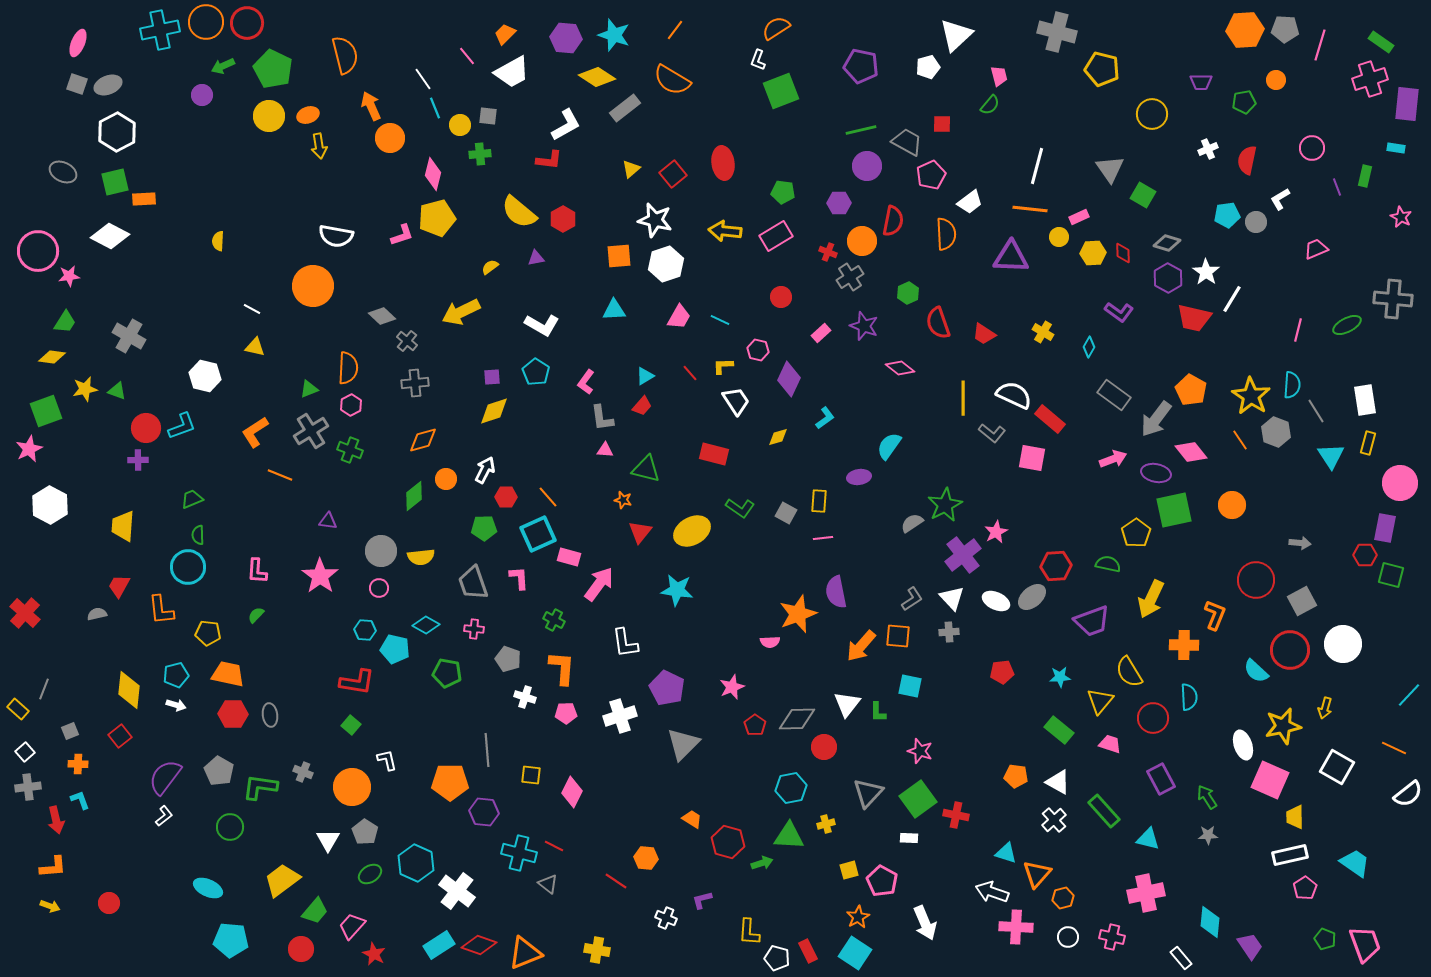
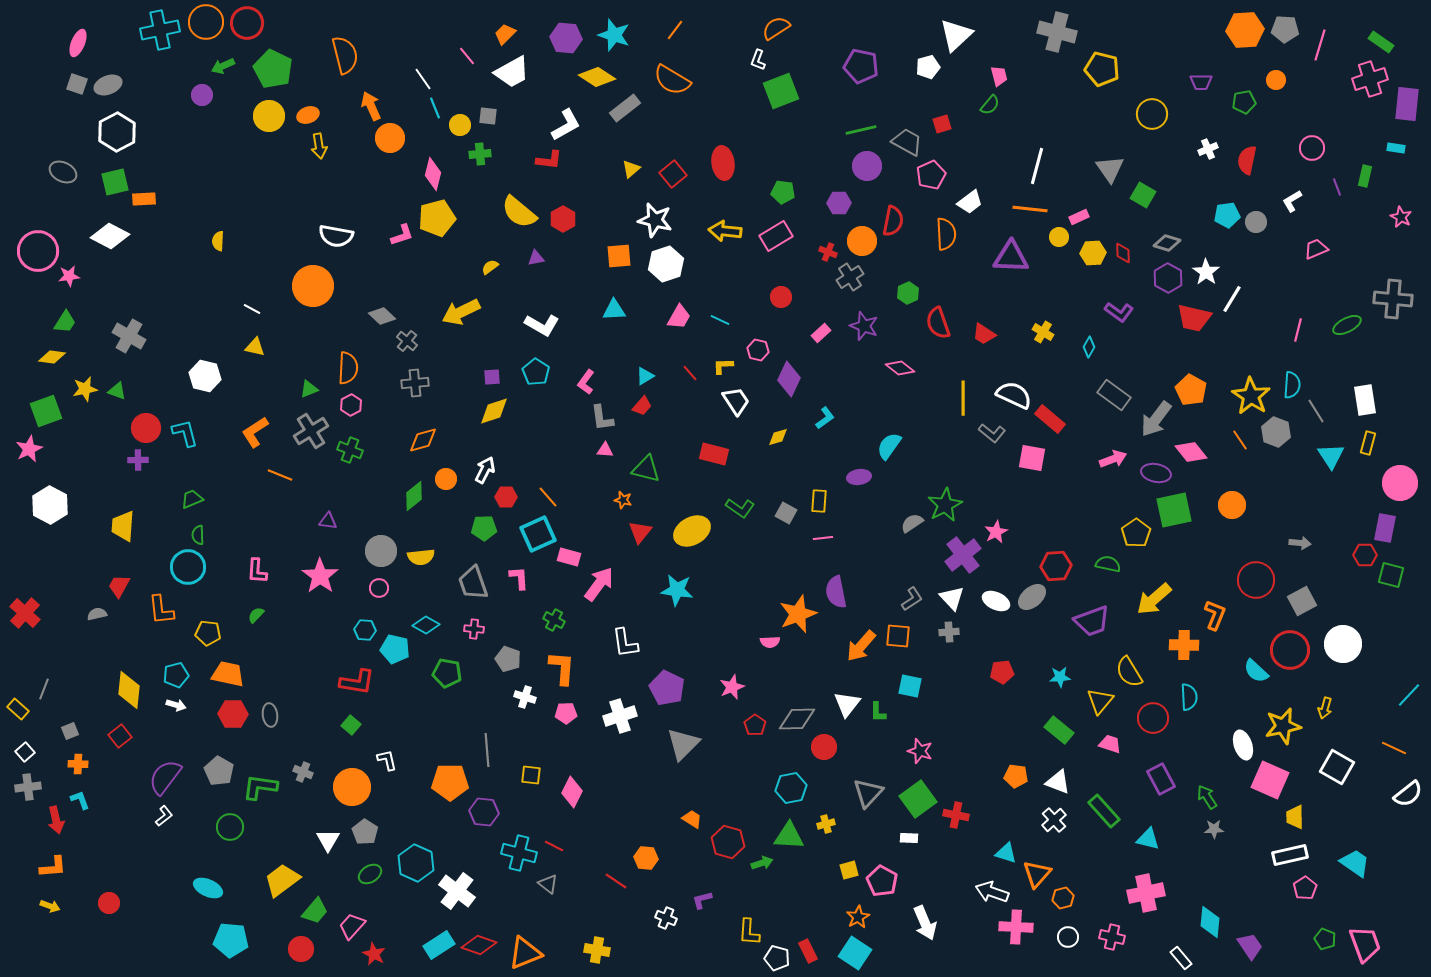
red square at (942, 124): rotated 18 degrees counterclockwise
white L-shape at (1280, 199): moved 12 px right, 2 px down
cyan L-shape at (182, 426): moved 3 px right, 7 px down; rotated 84 degrees counterclockwise
yellow arrow at (1151, 599): moved 3 px right; rotated 24 degrees clockwise
white triangle at (1058, 782): rotated 8 degrees counterclockwise
gray star at (1208, 835): moved 6 px right, 6 px up
